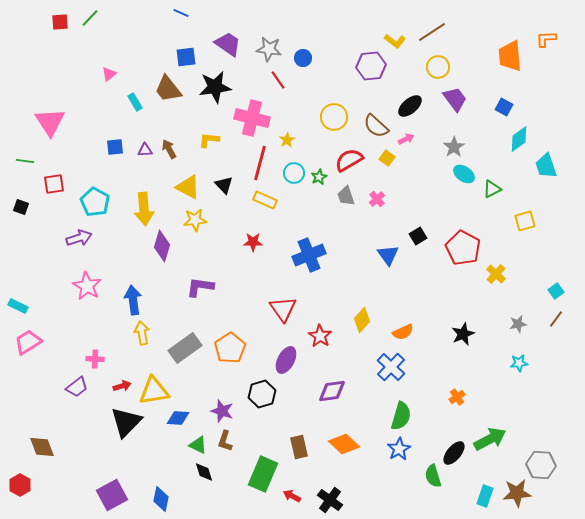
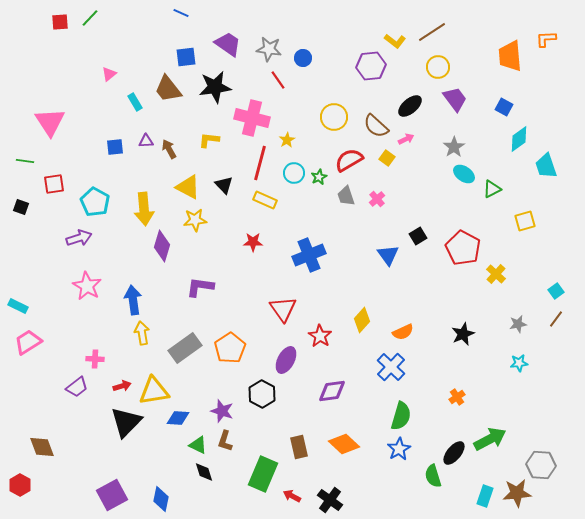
purple triangle at (145, 150): moved 1 px right, 9 px up
black hexagon at (262, 394): rotated 16 degrees counterclockwise
